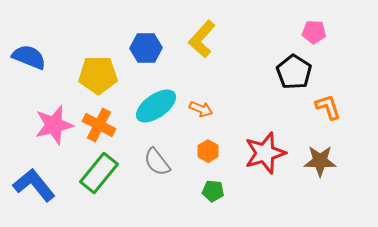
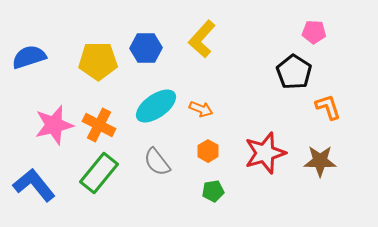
blue semicircle: rotated 40 degrees counterclockwise
yellow pentagon: moved 14 px up
green pentagon: rotated 15 degrees counterclockwise
